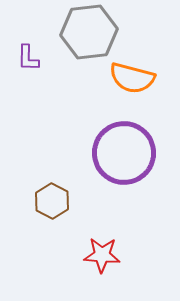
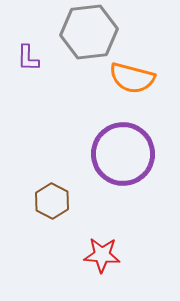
purple circle: moved 1 px left, 1 px down
